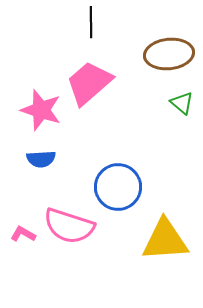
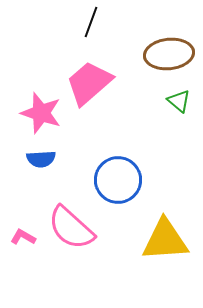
black line: rotated 20 degrees clockwise
green triangle: moved 3 px left, 2 px up
pink star: moved 3 px down
blue circle: moved 7 px up
pink semicircle: moved 2 px right, 2 px down; rotated 24 degrees clockwise
pink L-shape: moved 3 px down
